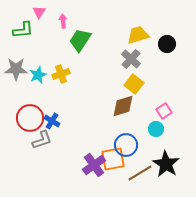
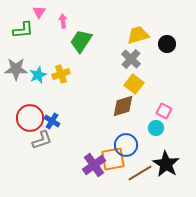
green trapezoid: moved 1 px right, 1 px down
pink square: rotated 28 degrees counterclockwise
cyan circle: moved 1 px up
